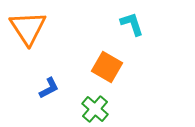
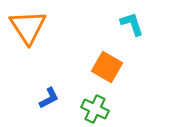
orange triangle: moved 1 px up
blue L-shape: moved 10 px down
green cross: rotated 16 degrees counterclockwise
